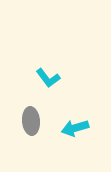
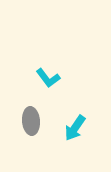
cyan arrow: rotated 40 degrees counterclockwise
